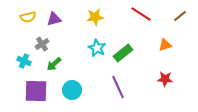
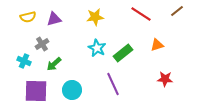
brown line: moved 3 px left, 5 px up
orange triangle: moved 8 px left
purple line: moved 5 px left, 3 px up
